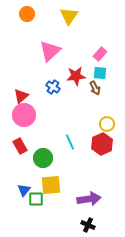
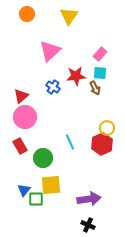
pink circle: moved 1 px right, 2 px down
yellow circle: moved 4 px down
